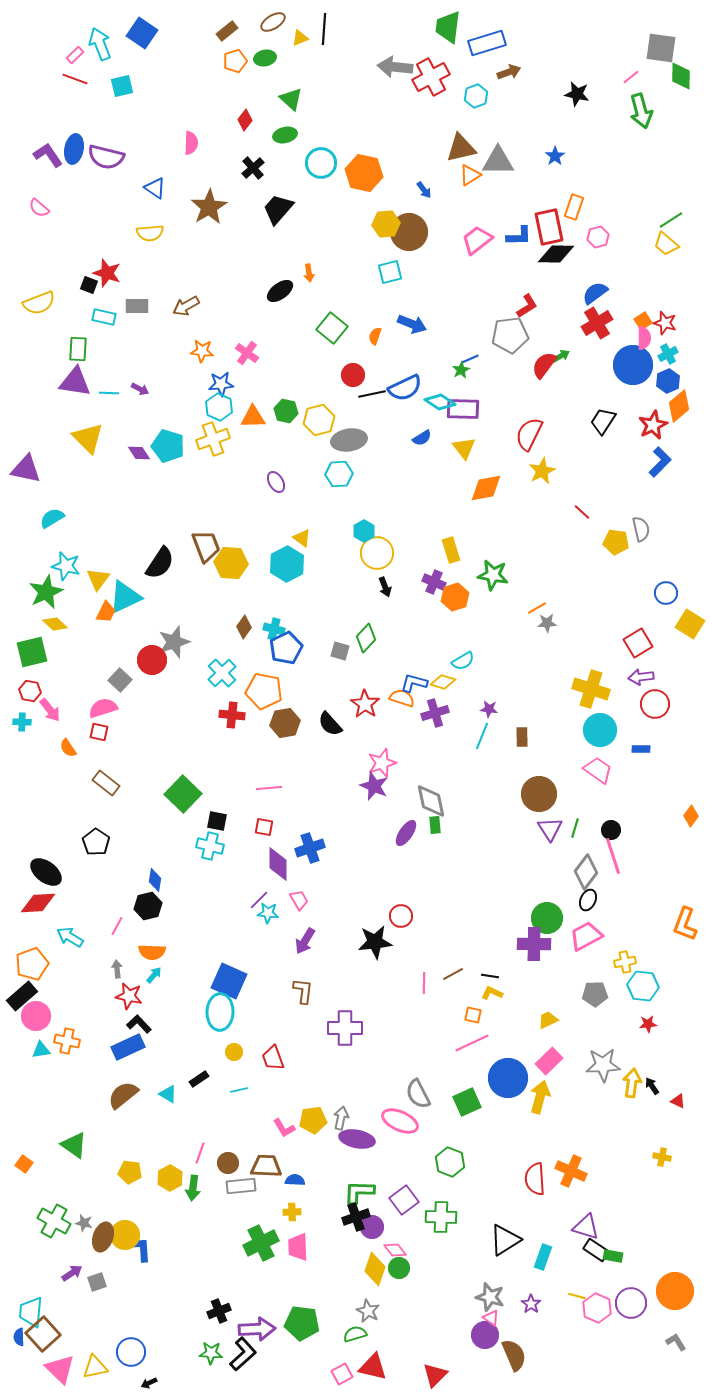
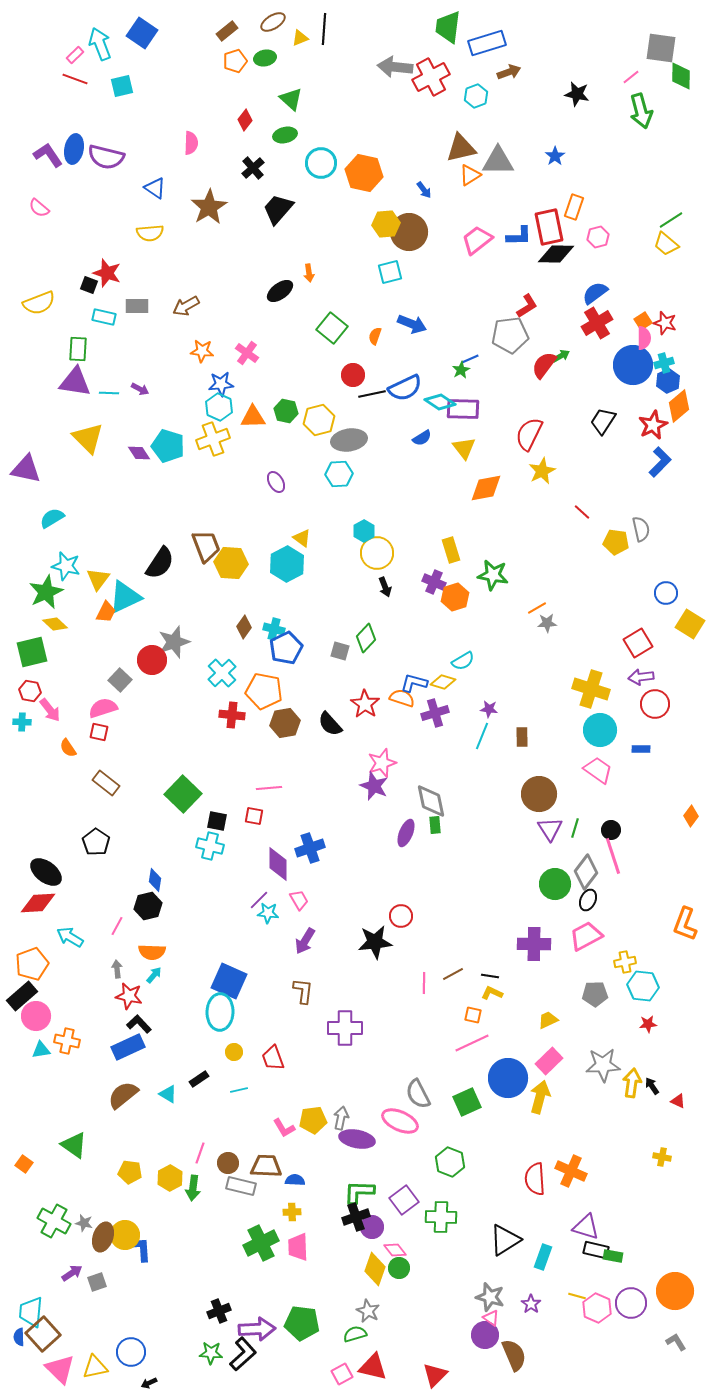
cyan cross at (668, 354): moved 4 px left, 9 px down; rotated 12 degrees clockwise
red square at (264, 827): moved 10 px left, 11 px up
purple ellipse at (406, 833): rotated 12 degrees counterclockwise
green circle at (547, 918): moved 8 px right, 34 px up
gray rectangle at (241, 1186): rotated 20 degrees clockwise
black rectangle at (596, 1250): rotated 20 degrees counterclockwise
